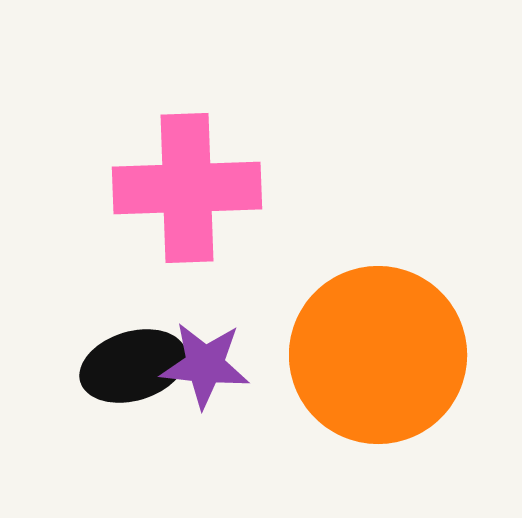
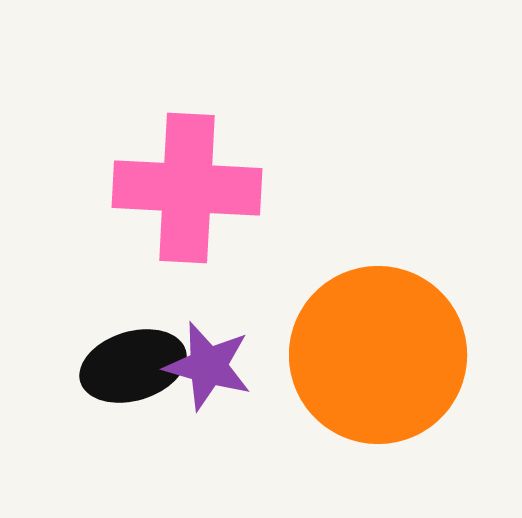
pink cross: rotated 5 degrees clockwise
purple star: moved 3 px right, 1 px down; rotated 10 degrees clockwise
